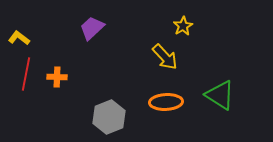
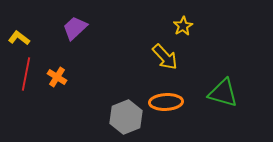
purple trapezoid: moved 17 px left
orange cross: rotated 30 degrees clockwise
green triangle: moved 3 px right, 2 px up; rotated 16 degrees counterclockwise
gray hexagon: moved 17 px right
